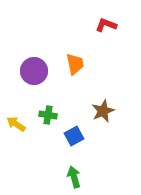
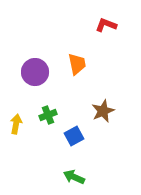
orange trapezoid: moved 2 px right
purple circle: moved 1 px right, 1 px down
green cross: rotated 30 degrees counterclockwise
yellow arrow: rotated 66 degrees clockwise
green arrow: rotated 50 degrees counterclockwise
